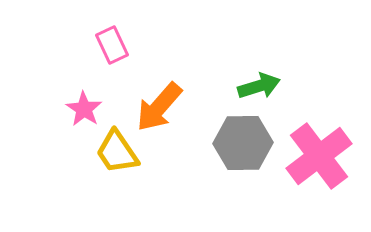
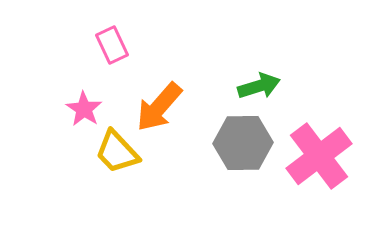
yellow trapezoid: rotated 9 degrees counterclockwise
